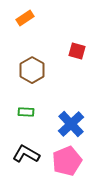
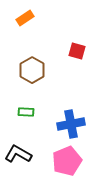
blue cross: rotated 32 degrees clockwise
black L-shape: moved 8 px left
